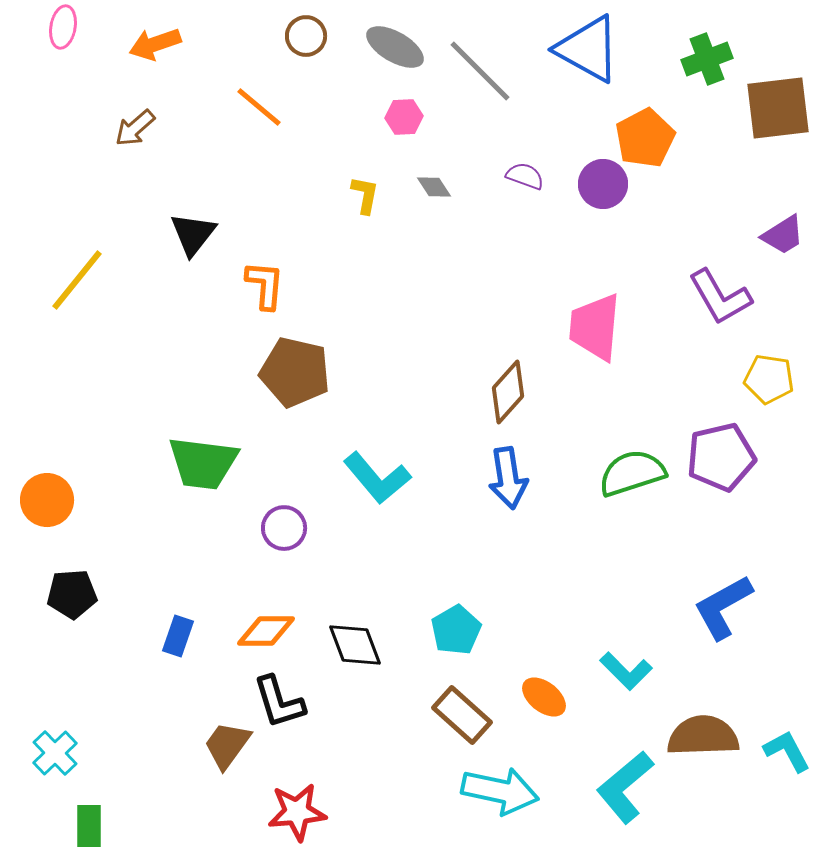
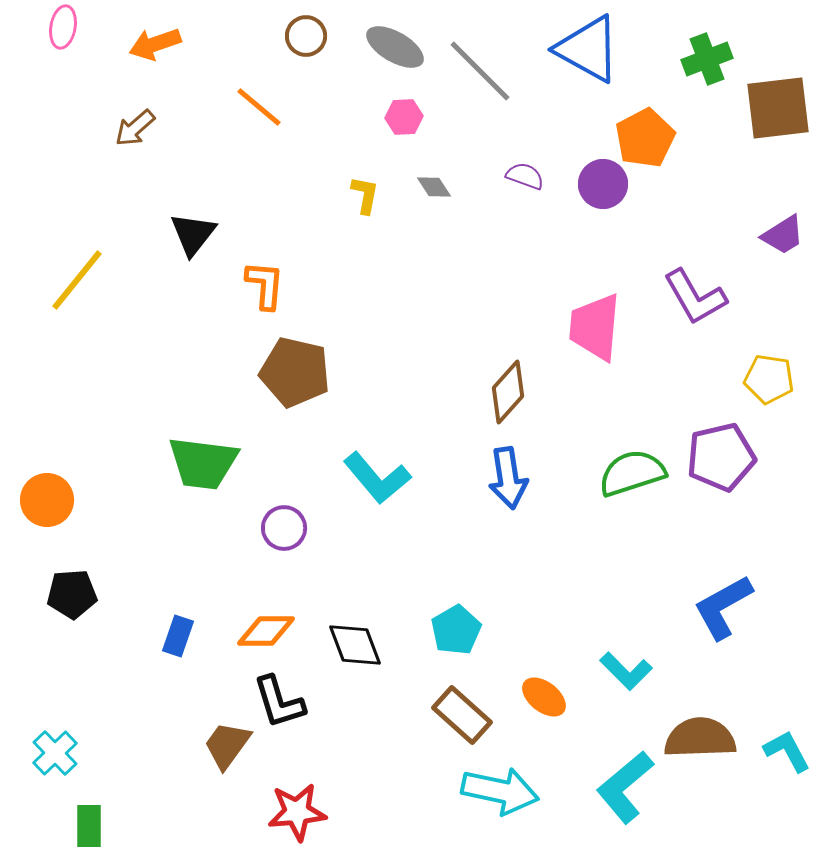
purple L-shape at (720, 297): moved 25 px left
brown semicircle at (703, 736): moved 3 px left, 2 px down
